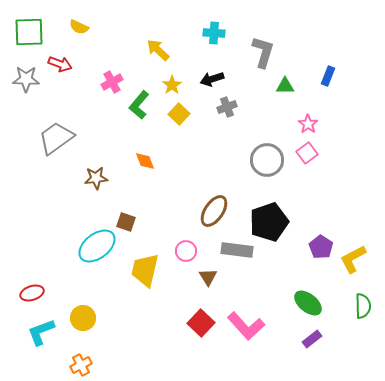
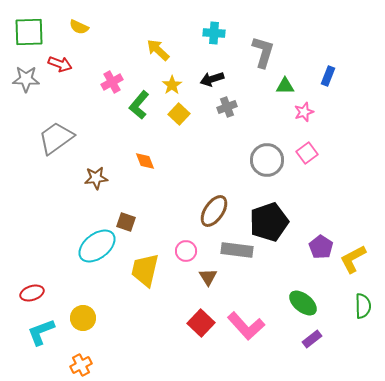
pink star: moved 4 px left, 12 px up; rotated 18 degrees clockwise
green ellipse: moved 5 px left
